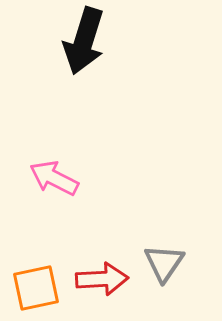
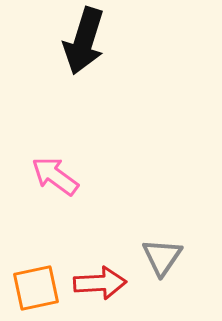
pink arrow: moved 1 px right, 2 px up; rotated 9 degrees clockwise
gray triangle: moved 2 px left, 6 px up
red arrow: moved 2 px left, 4 px down
